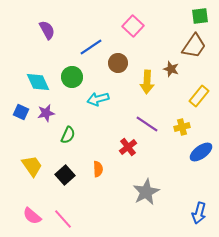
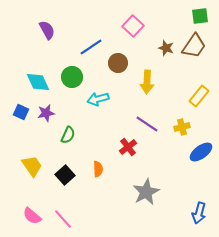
brown star: moved 5 px left, 21 px up
